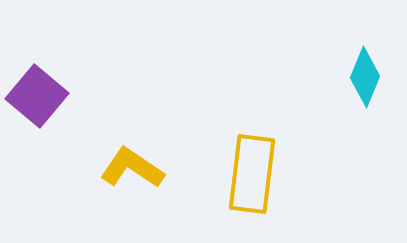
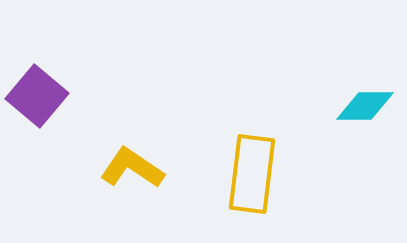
cyan diamond: moved 29 px down; rotated 68 degrees clockwise
